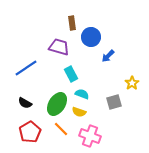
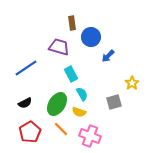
cyan semicircle: rotated 40 degrees clockwise
black semicircle: rotated 56 degrees counterclockwise
